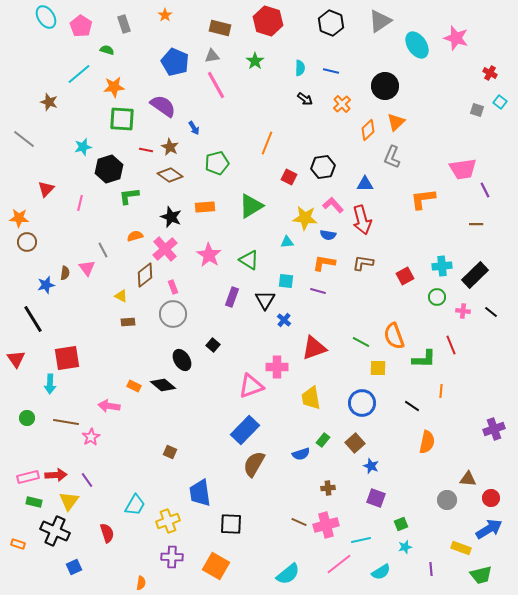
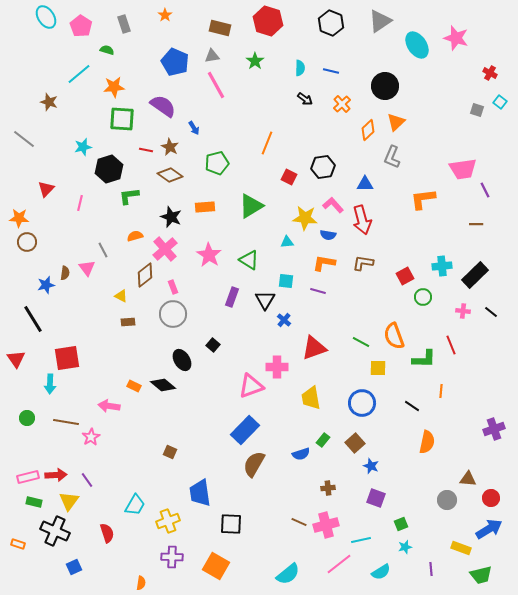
green circle at (437, 297): moved 14 px left
